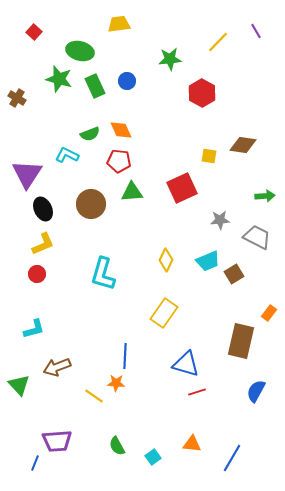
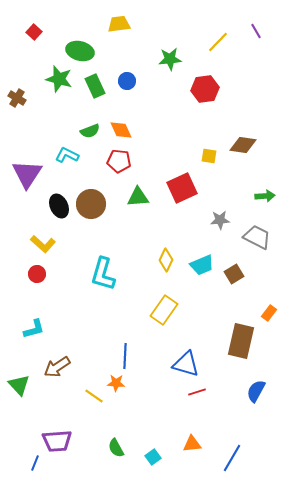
red hexagon at (202, 93): moved 3 px right, 4 px up; rotated 24 degrees clockwise
green semicircle at (90, 134): moved 3 px up
green triangle at (132, 192): moved 6 px right, 5 px down
black ellipse at (43, 209): moved 16 px right, 3 px up
yellow L-shape at (43, 244): rotated 65 degrees clockwise
cyan trapezoid at (208, 261): moved 6 px left, 4 px down
yellow rectangle at (164, 313): moved 3 px up
brown arrow at (57, 367): rotated 12 degrees counterclockwise
orange triangle at (192, 444): rotated 12 degrees counterclockwise
green semicircle at (117, 446): moved 1 px left, 2 px down
